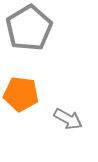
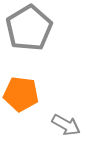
gray arrow: moved 2 px left, 6 px down
